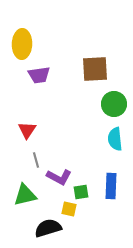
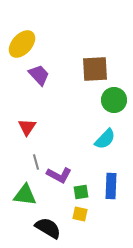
yellow ellipse: rotated 40 degrees clockwise
purple trapezoid: rotated 125 degrees counterclockwise
green circle: moved 4 px up
red triangle: moved 3 px up
cyan semicircle: moved 10 px left; rotated 130 degrees counterclockwise
gray line: moved 2 px down
purple L-shape: moved 2 px up
green triangle: rotated 20 degrees clockwise
yellow square: moved 11 px right, 5 px down
black semicircle: rotated 48 degrees clockwise
